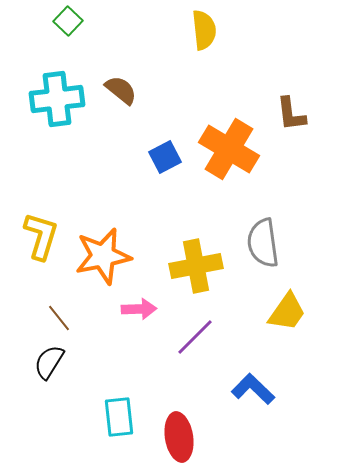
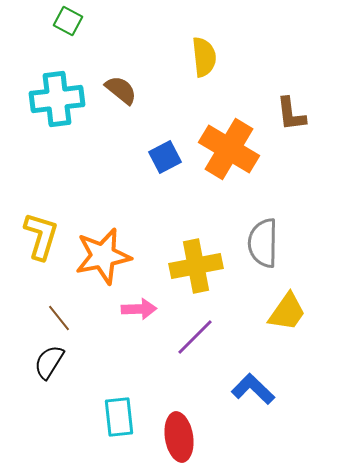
green square: rotated 16 degrees counterclockwise
yellow semicircle: moved 27 px down
gray semicircle: rotated 9 degrees clockwise
